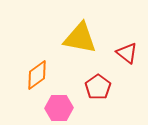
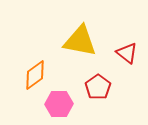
yellow triangle: moved 3 px down
orange diamond: moved 2 px left
pink hexagon: moved 4 px up
